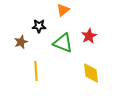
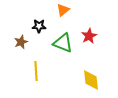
yellow diamond: moved 7 px down
